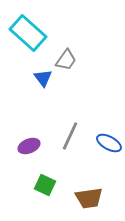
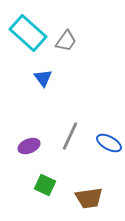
gray trapezoid: moved 19 px up
